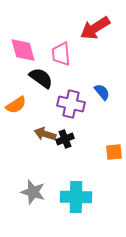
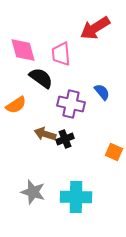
orange square: rotated 30 degrees clockwise
